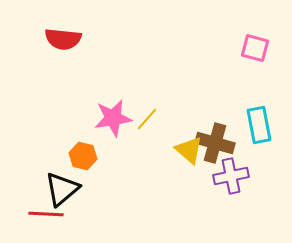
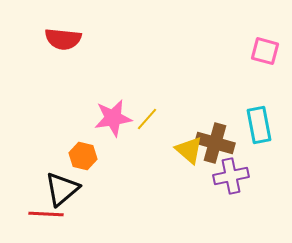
pink square: moved 10 px right, 3 px down
